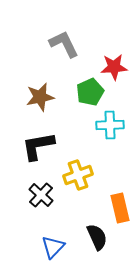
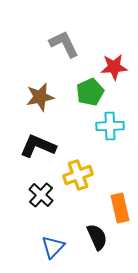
cyan cross: moved 1 px down
black L-shape: rotated 33 degrees clockwise
